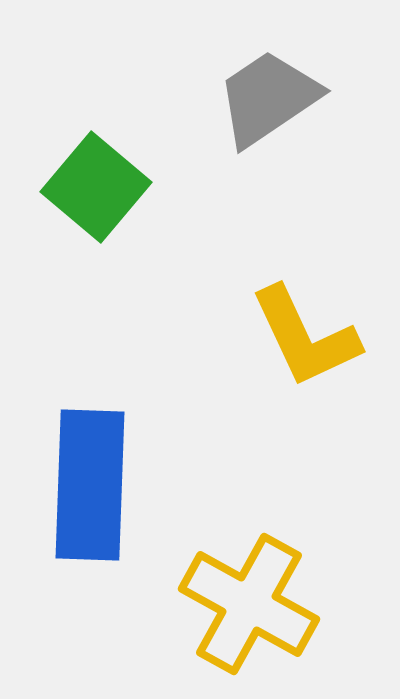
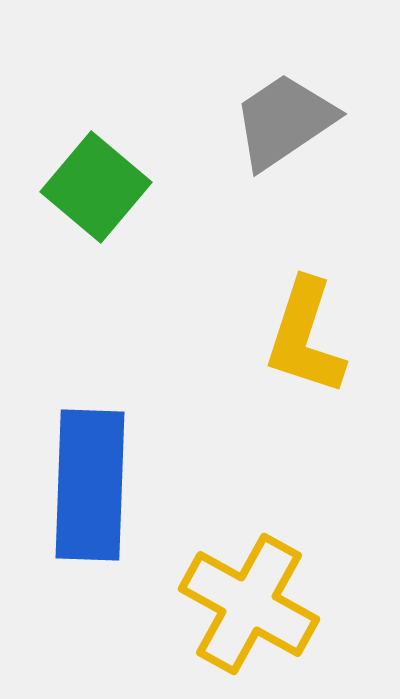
gray trapezoid: moved 16 px right, 23 px down
yellow L-shape: rotated 43 degrees clockwise
